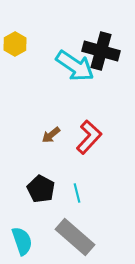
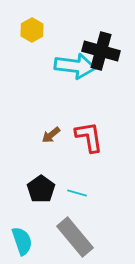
yellow hexagon: moved 17 px right, 14 px up
cyan arrow: rotated 27 degrees counterclockwise
red L-shape: rotated 52 degrees counterclockwise
black pentagon: rotated 8 degrees clockwise
cyan line: rotated 60 degrees counterclockwise
gray rectangle: rotated 9 degrees clockwise
